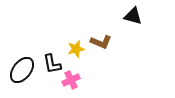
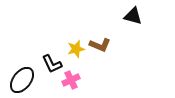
brown L-shape: moved 1 px left, 3 px down
black L-shape: rotated 15 degrees counterclockwise
black ellipse: moved 10 px down
